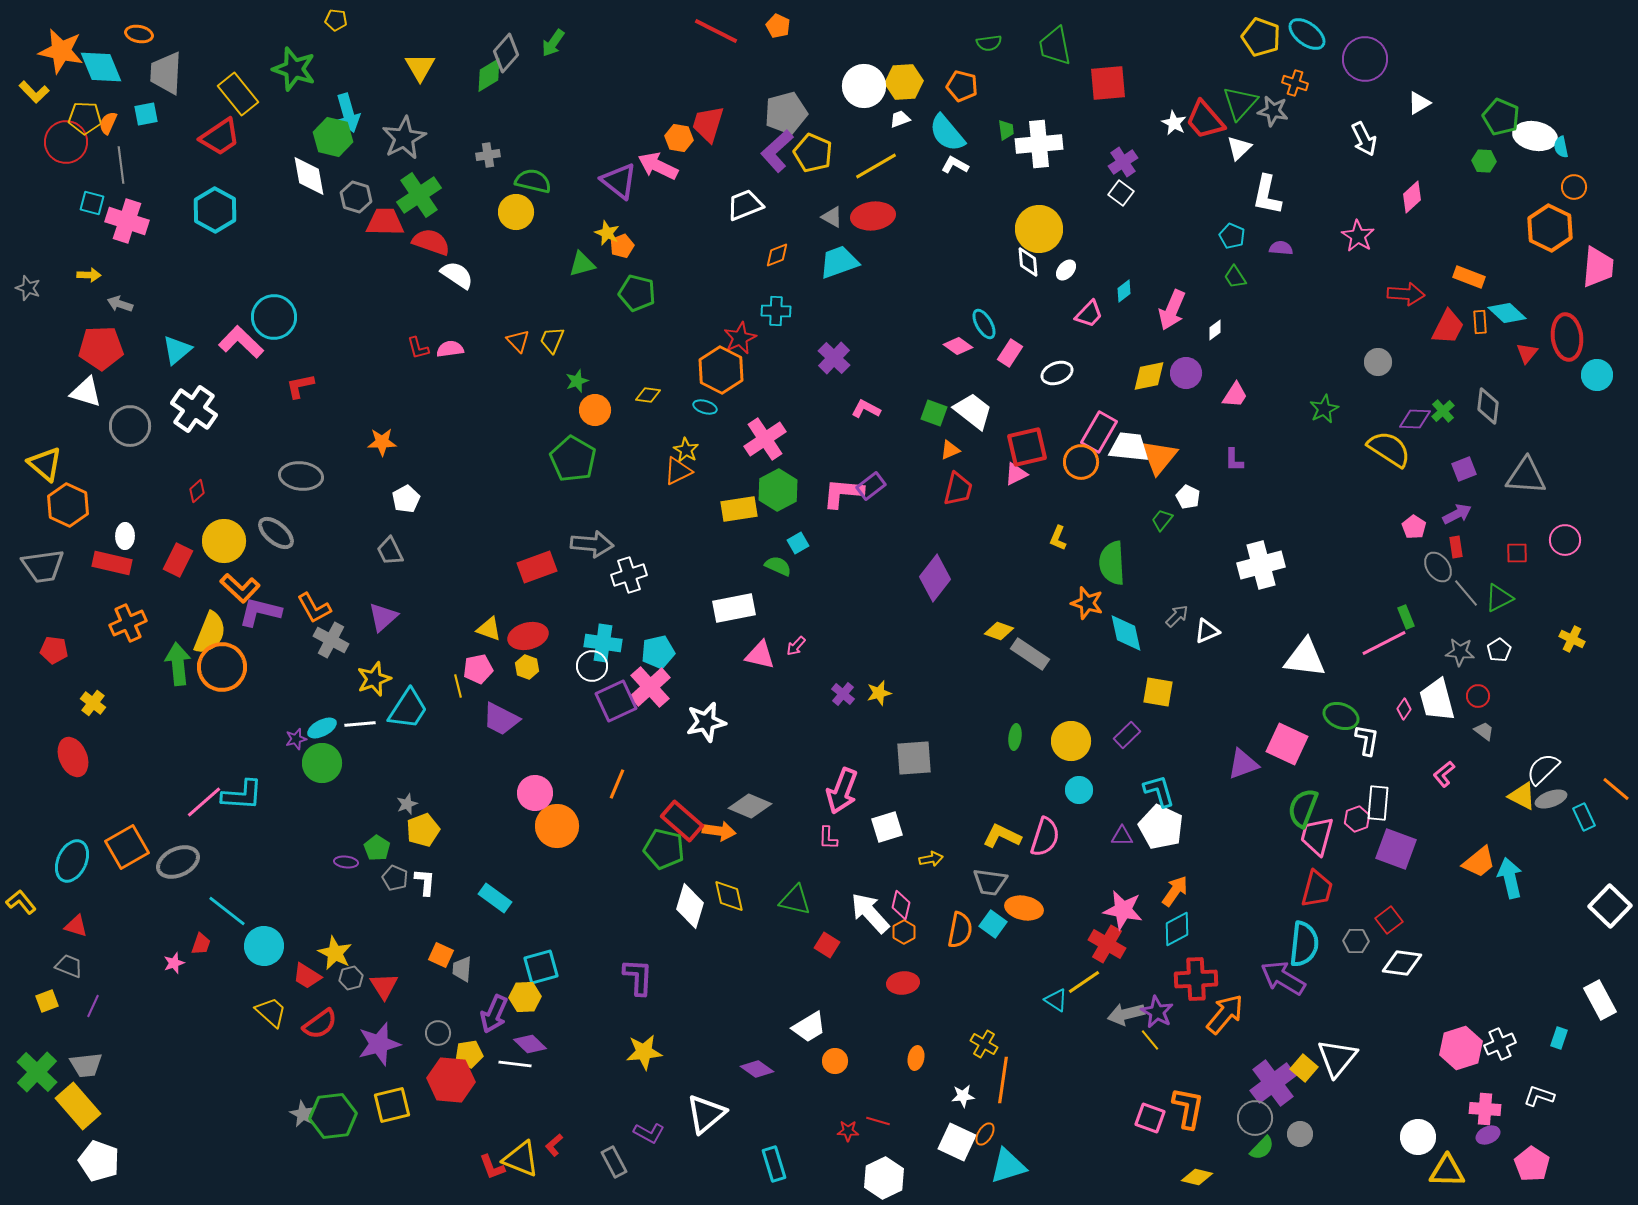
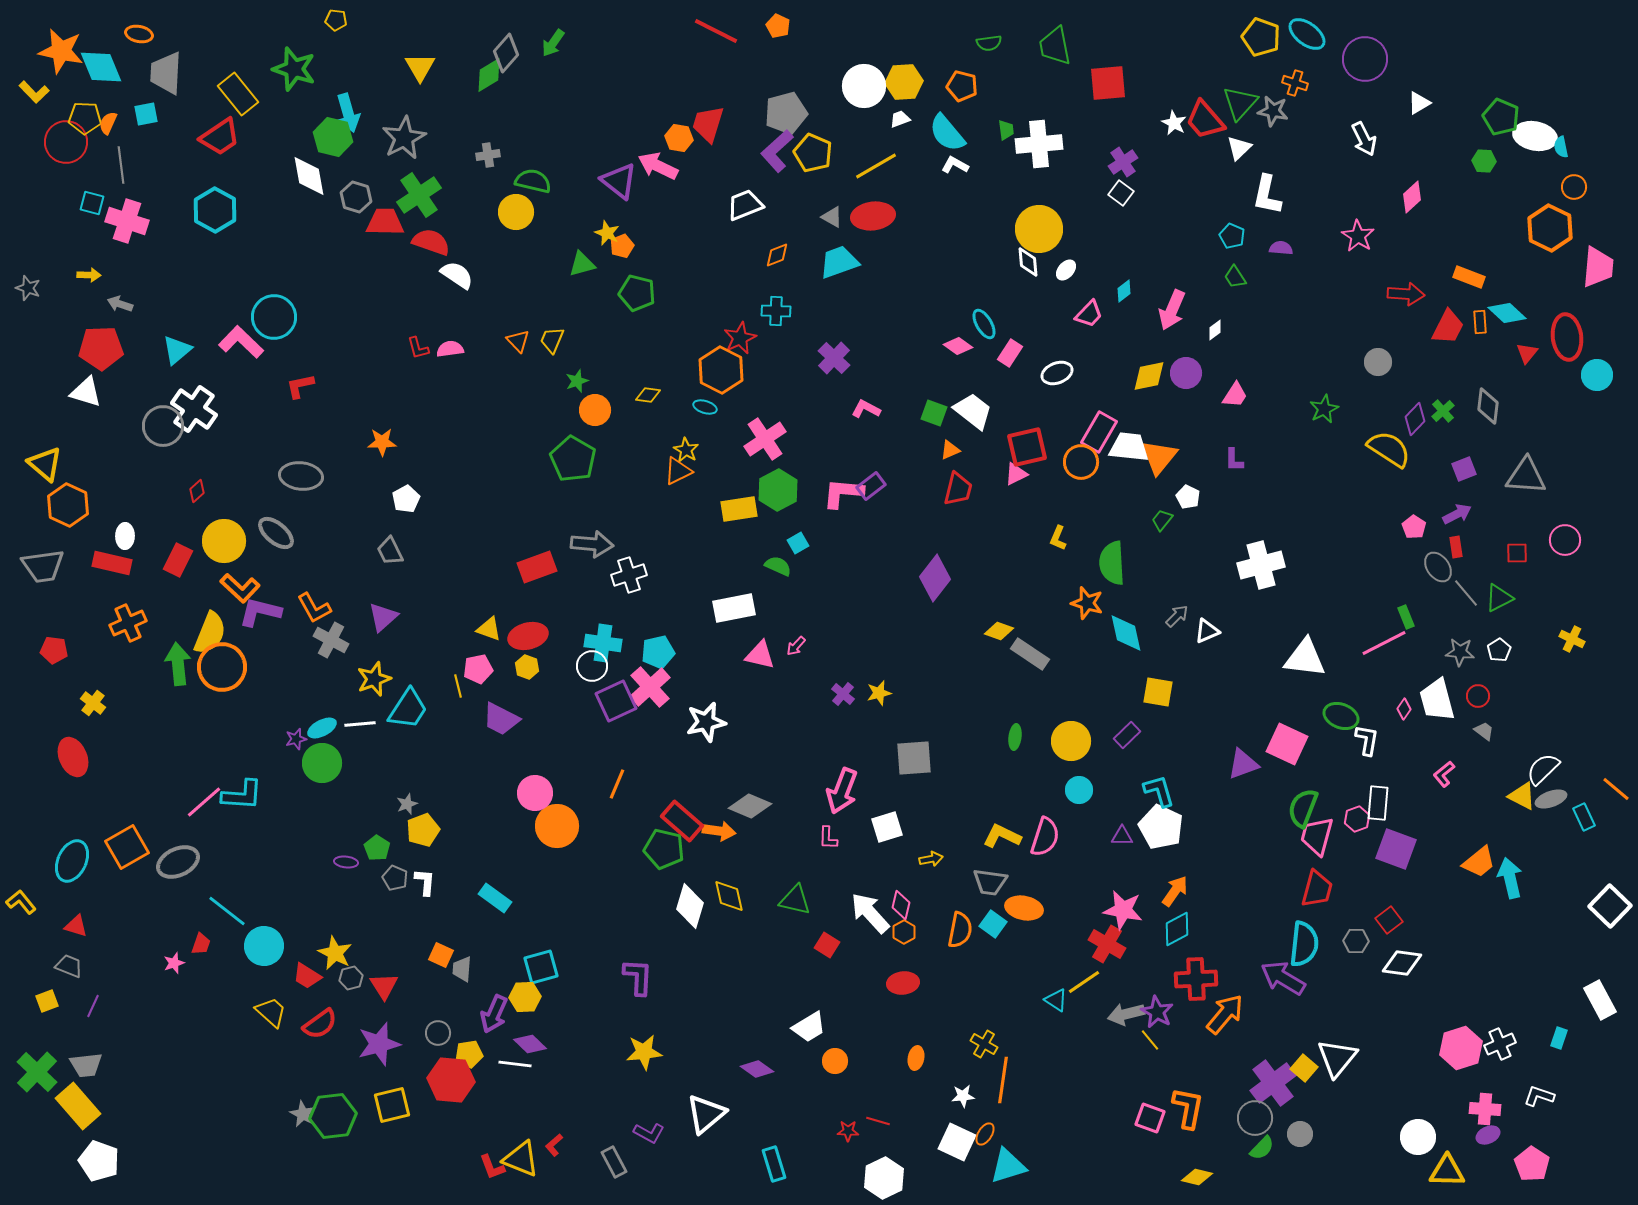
purple diamond at (1415, 419): rotated 48 degrees counterclockwise
gray circle at (130, 426): moved 33 px right
